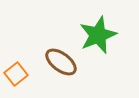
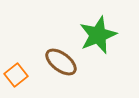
orange square: moved 1 px down
